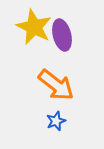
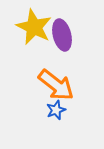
blue star: moved 11 px up
